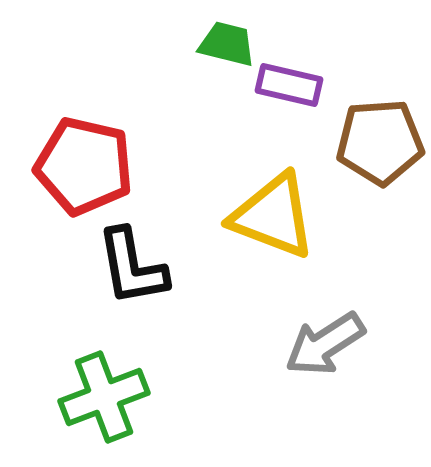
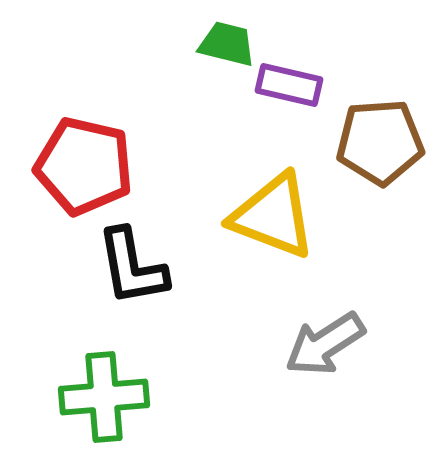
green cross: rotated 16 degrees clockwise
